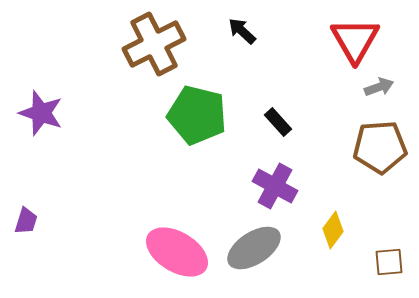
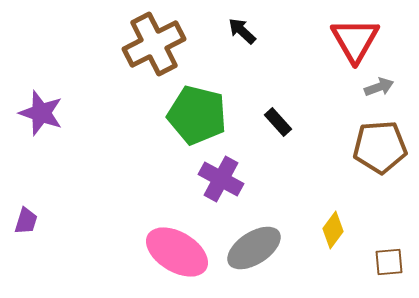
purple cross: moved 54 px left, 7 px up
